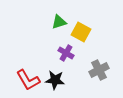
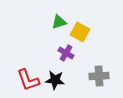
yellow square: moved 1 px left
gray cross: moved 6 px down; rotated 24 degrees clockwise
red L-shape: rotated 10 degrees clockwise
